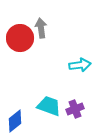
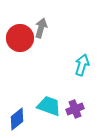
gray arrow: rotated 24 degrees clockwise
cyan arrow: moved 2 px right; rotated 65 degrees counterclockwise
blue diamond: moved 2 px right, 2 px up
